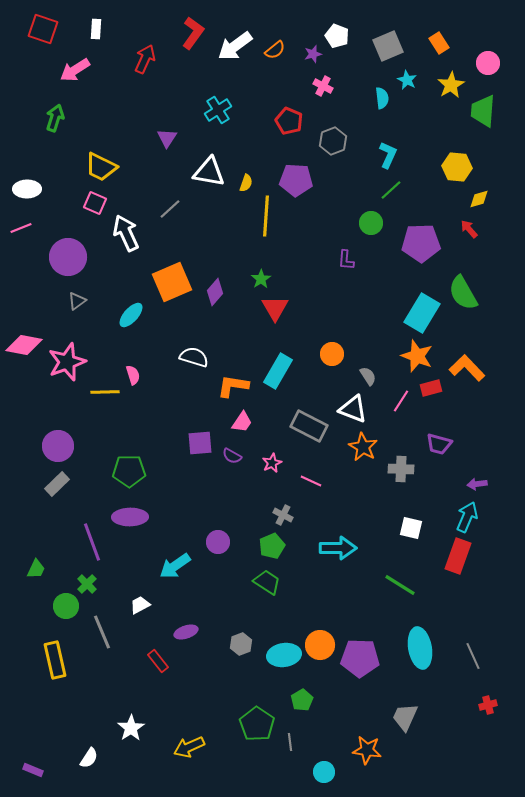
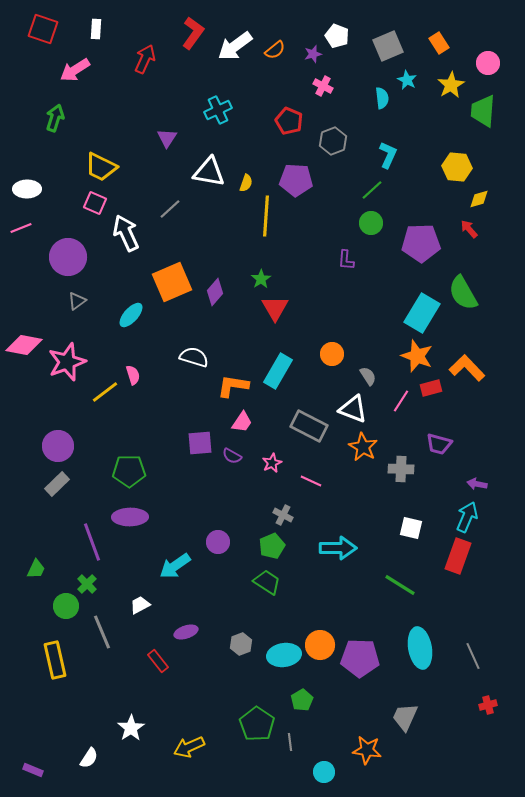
cyan cross at (218, 110): rotated 8 degrees clockwise
green line at (391, 190): moved 19 px left
yellow line at (105, 392): rotated 36 degrees counterclockwise
purple arrow at (477, 484): rotated 18 degrees clockwise
